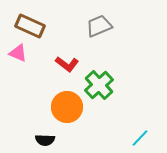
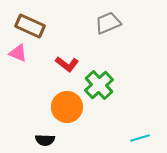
gray trapezoid: moved 9 px right, 3 px up
cyan line: rotated 30 degrees clockwise
